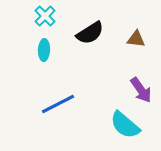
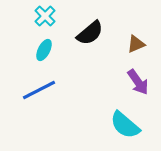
black semicircle: rotated 8 degrees counterclockwise
brown triangle: moved 5 px down; rotated 30 degrees counterclockwise
cyan ellipse: rotated 25 degrees clockwise
purple arrow: moved 3 px left, 8 px up
blue line: moved 19 px left, 14 px up
